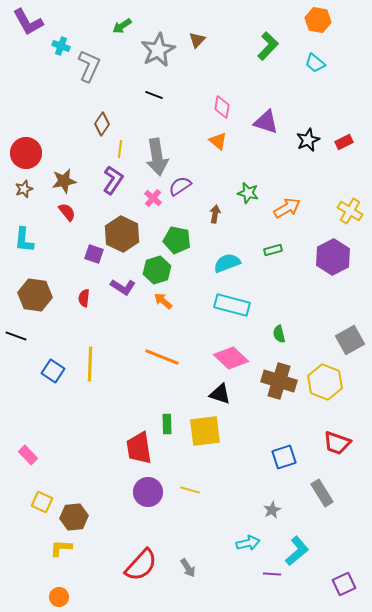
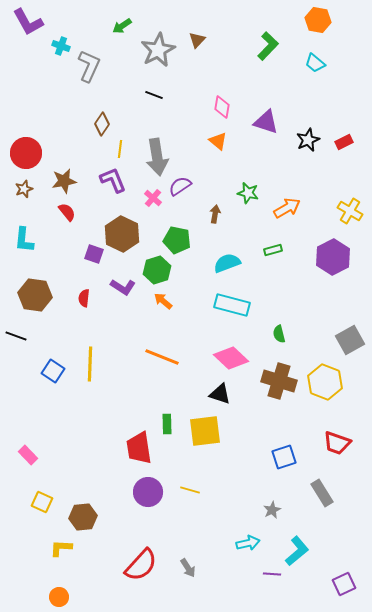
purple L-shape at (113, 180): rotated 56 degrees counterclockwise
brown hexagon at (74, 517): moved 9 px right
